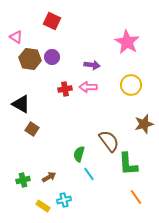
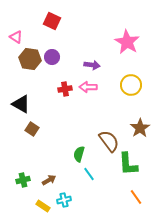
brown star: moved 4 px left, 4 px down; rotated 18 degrees counterclockwise
brown arrow: moved 3 px down
